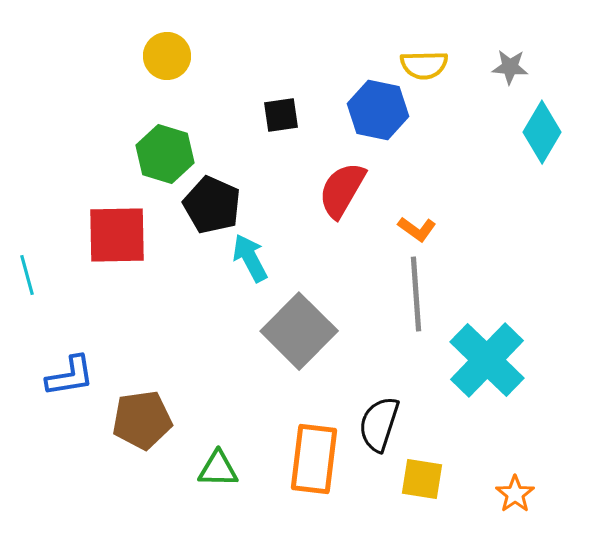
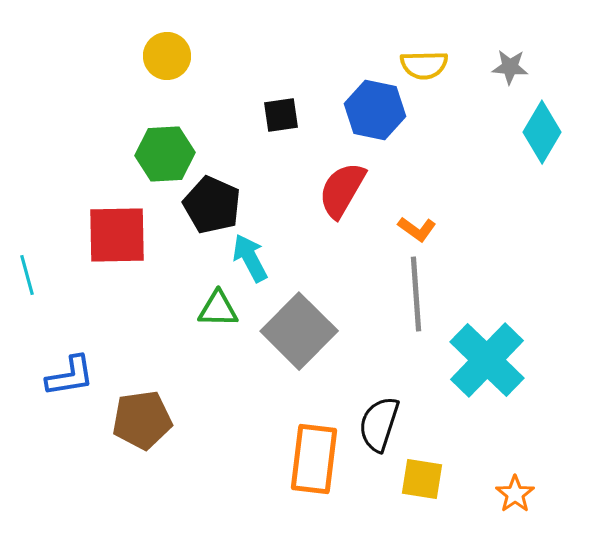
blue hexagon: moved 3 px left
green hexagon: rotated 20 degrees counterclockwise
green triangle: moved 160 px up
